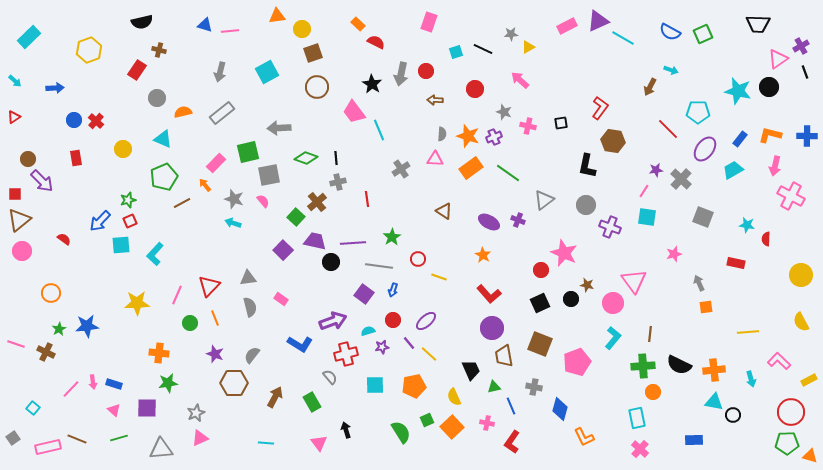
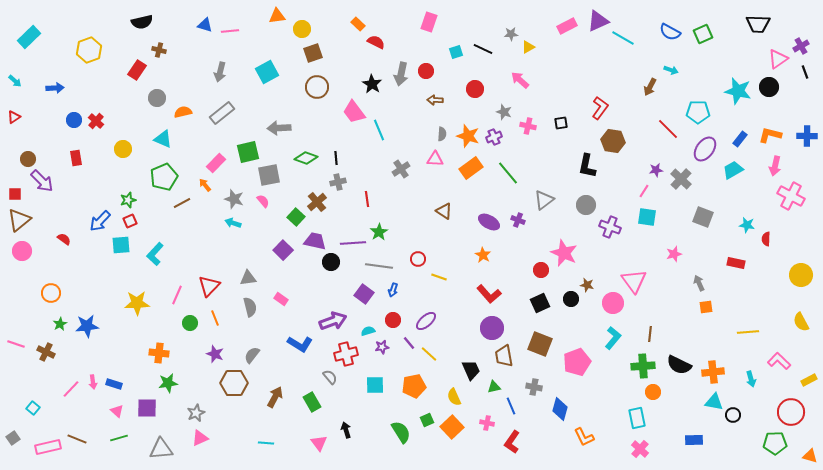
green line at (508, 173): rotated 15 degrees clockwise
green star at (392, 237): moved 13 px left, 5 px up
green star at (59, 329): moved 1 px right, 5 px up
orange cross at (714, 370): moved 1 px left, 2 px down
pink triangle at (114, 410): moved 3 px right, 1 px down
green pentagon at (787, 443): moved 12 px left
